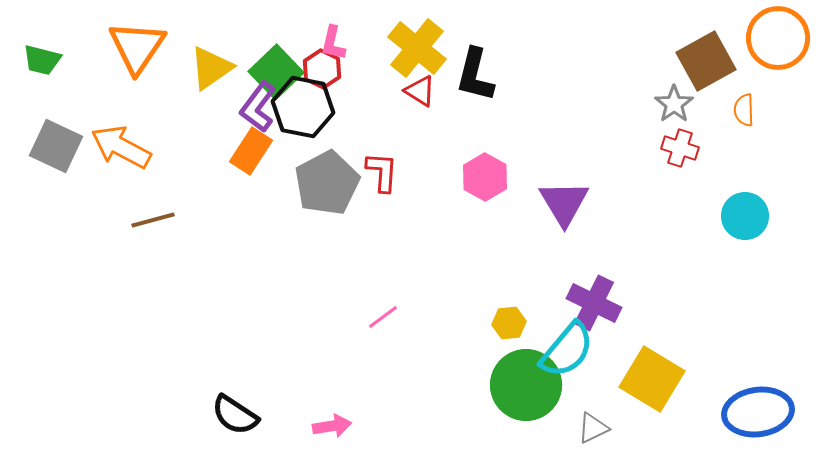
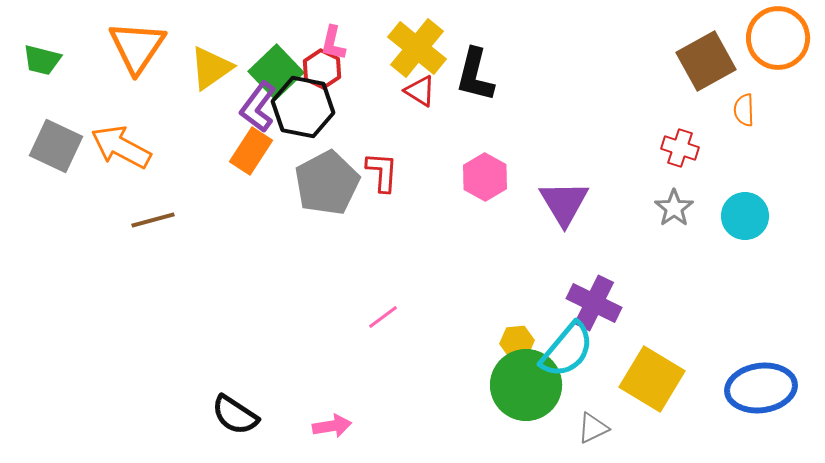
gray star: moved 104 px down
yellow hexagon: moved 8 px right, 19 px down
blue ellipse: moved 3 px right, 24 px up
